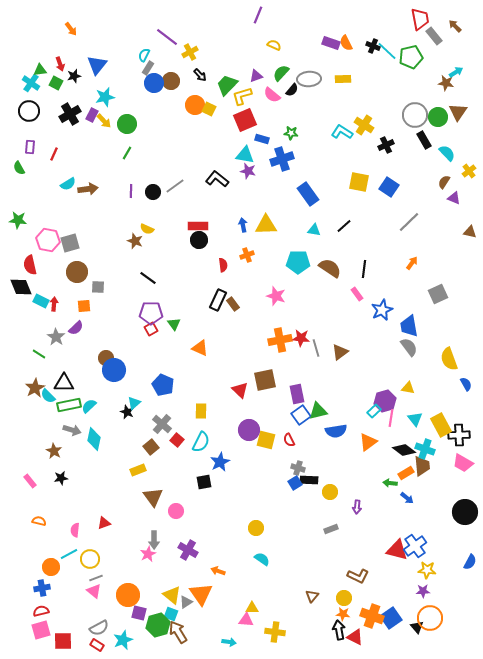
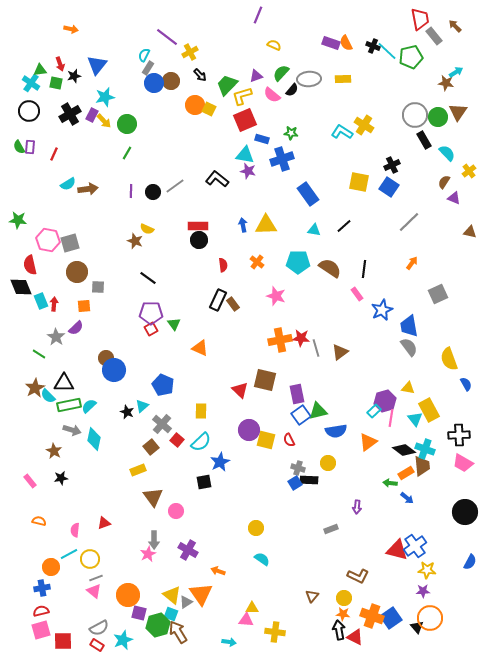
orange arrow at (71, 29): rotated 40 degrees counterclockwise
green square at (56, 83): rotated 16 degrees counterclockwise
black cross at (386, 145): moved 6 px right, 20 px down
green semicircle at (19, 168): moved 21 px up
orange cross at (247, 255): moved 10 px right, 7 px down; rotated 32 degrees counterclockwise
cyan rectangle at (41, 301): rotated 42 degrees clockwise
brown square at (265, 380): rotated 25 degrees clockwise
cyan triangle at (134, 403): moved 8 px right, 3 px down
yellow rectangle at (441, 425): moved 12 px left, 15 px up
cyan semicircle at (201, 442): rotated 20 degrees clockwise
yellow circle at (330, 492): moved 2 px left, 29 px up
